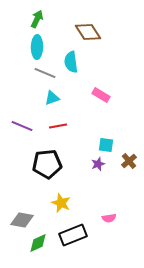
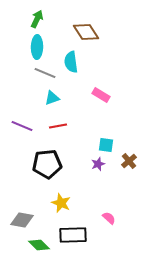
brown diamond: moved 2 px left
pink semicircle: rotated 128 degrees counterclockwise
black rectangle: rotated 20 degrees clockwise
green diamond: moved 1 px right, 2 px down; rotated 70 degrees clockwise
